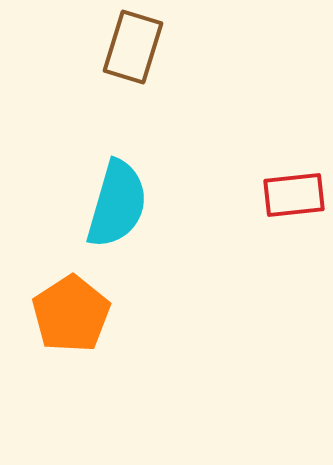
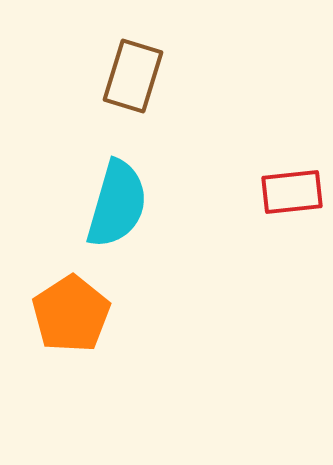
brown rectangle: moved 29 px down
red rectangle: moved 2 px left, 3 px up
